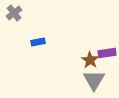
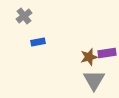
gray cross: moved 10 px right, 3 px down
brown star: moved 1 px left, 3 px up; rotated 24 degrees clockwise
